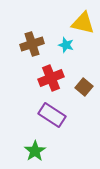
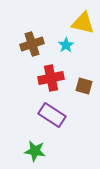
cyan star: rotated 21 degrees clockwise
red cross: rotated 10 degrees clockwise
brown square: moved 1 px up; rotated 24 degrees counterclockwise
green star: rotated 30 degrees counterclockwise
